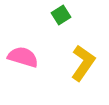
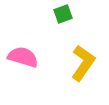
green square: moved 2 px right, 1 px up; rotated 12 degrees clockwise
